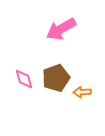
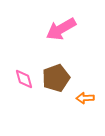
orange arrow: moved 3 px right, 6 px down
